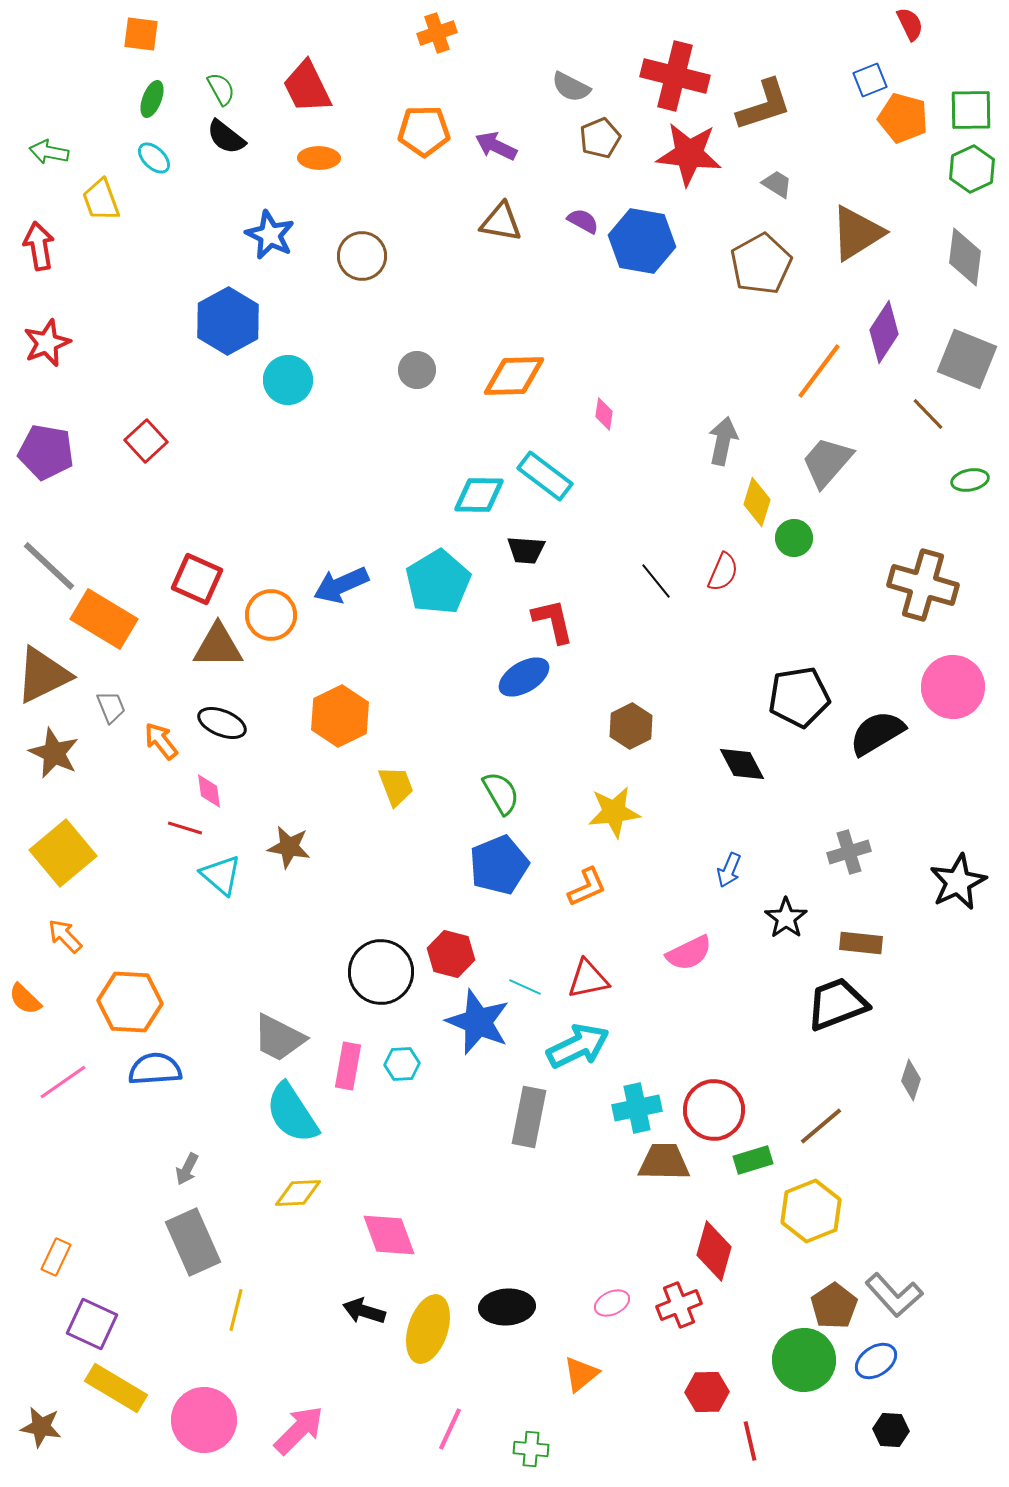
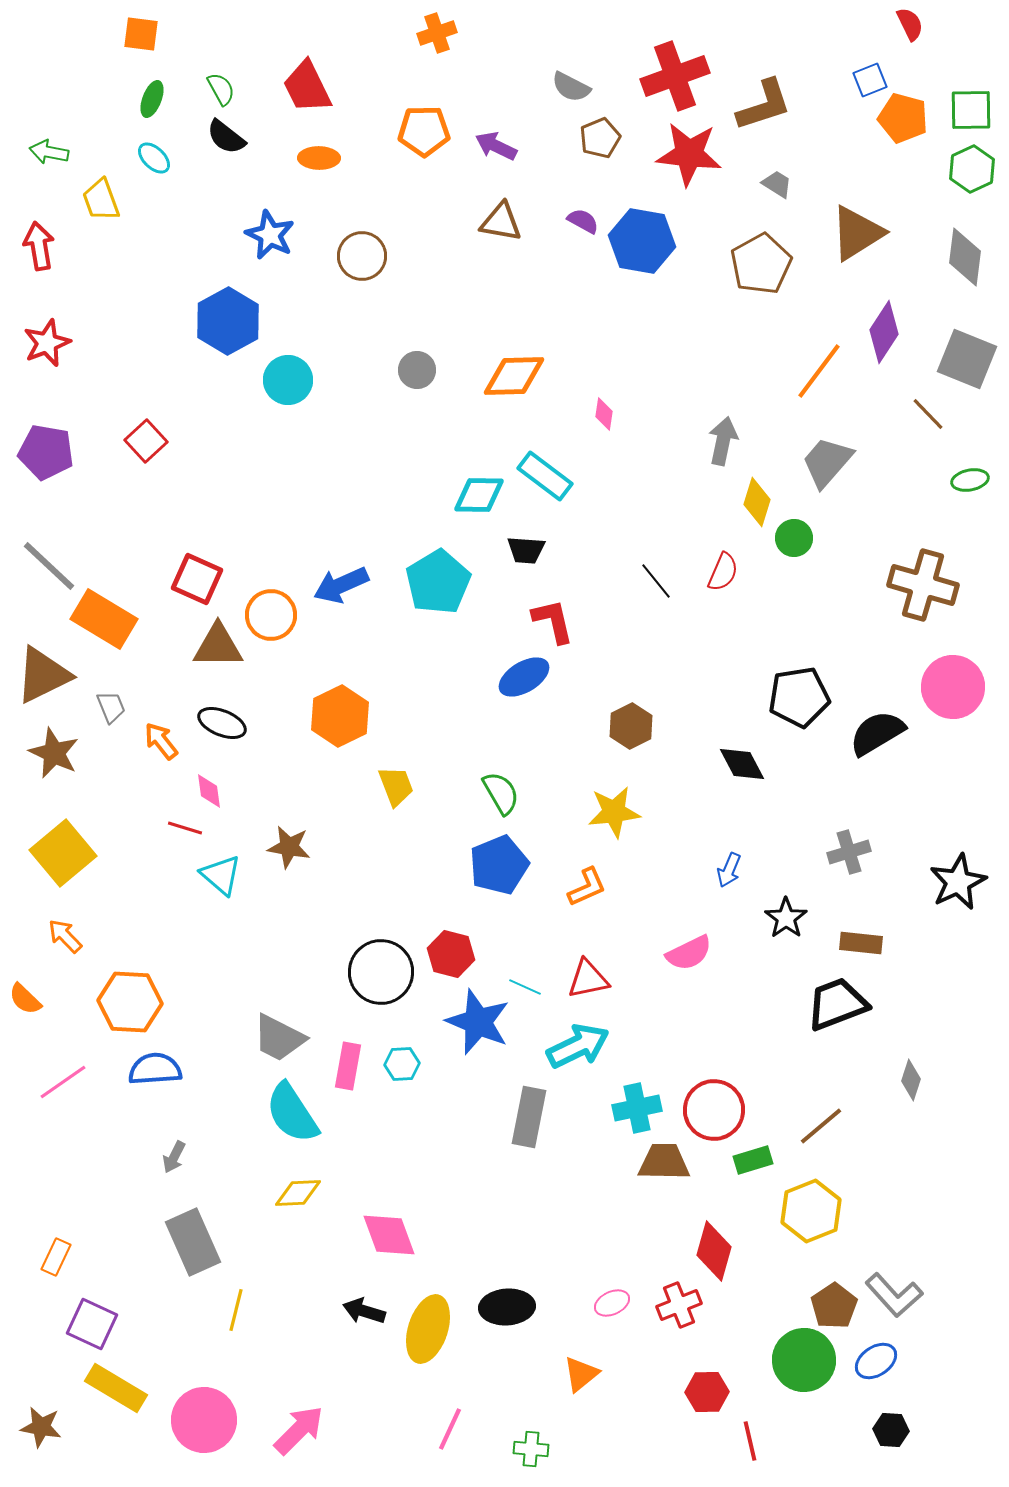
red cross at (675, 76): rotated 34 degrees counterclockwise
gray arrow at (187, 1169): moved 13 px left, 12 px up
